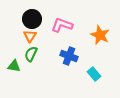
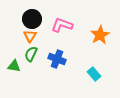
orange star: rotated 18 degrees clockwise
blue cross: moved 12 px left, 3 px down
